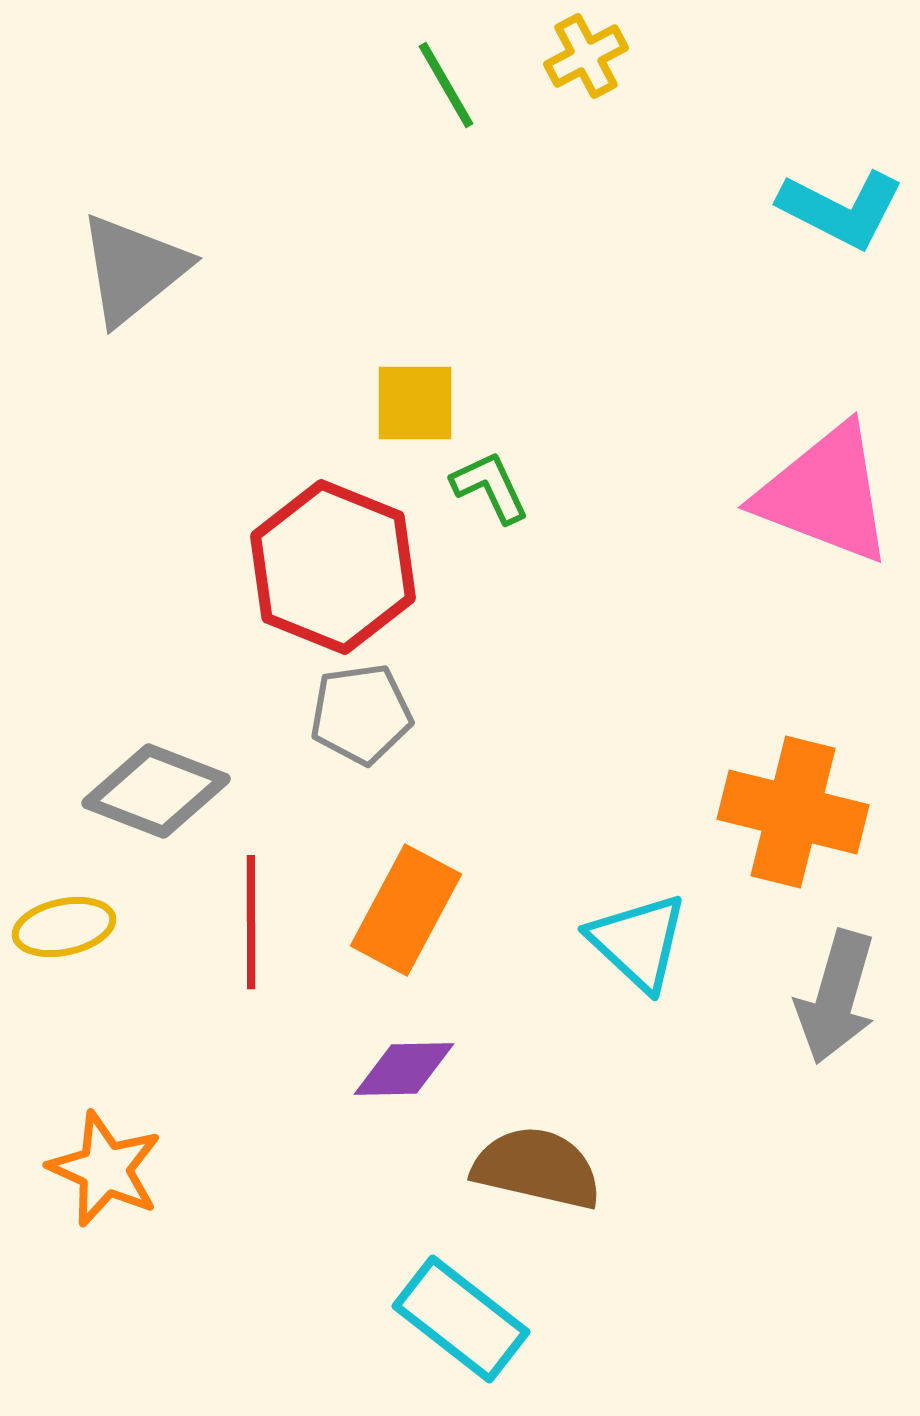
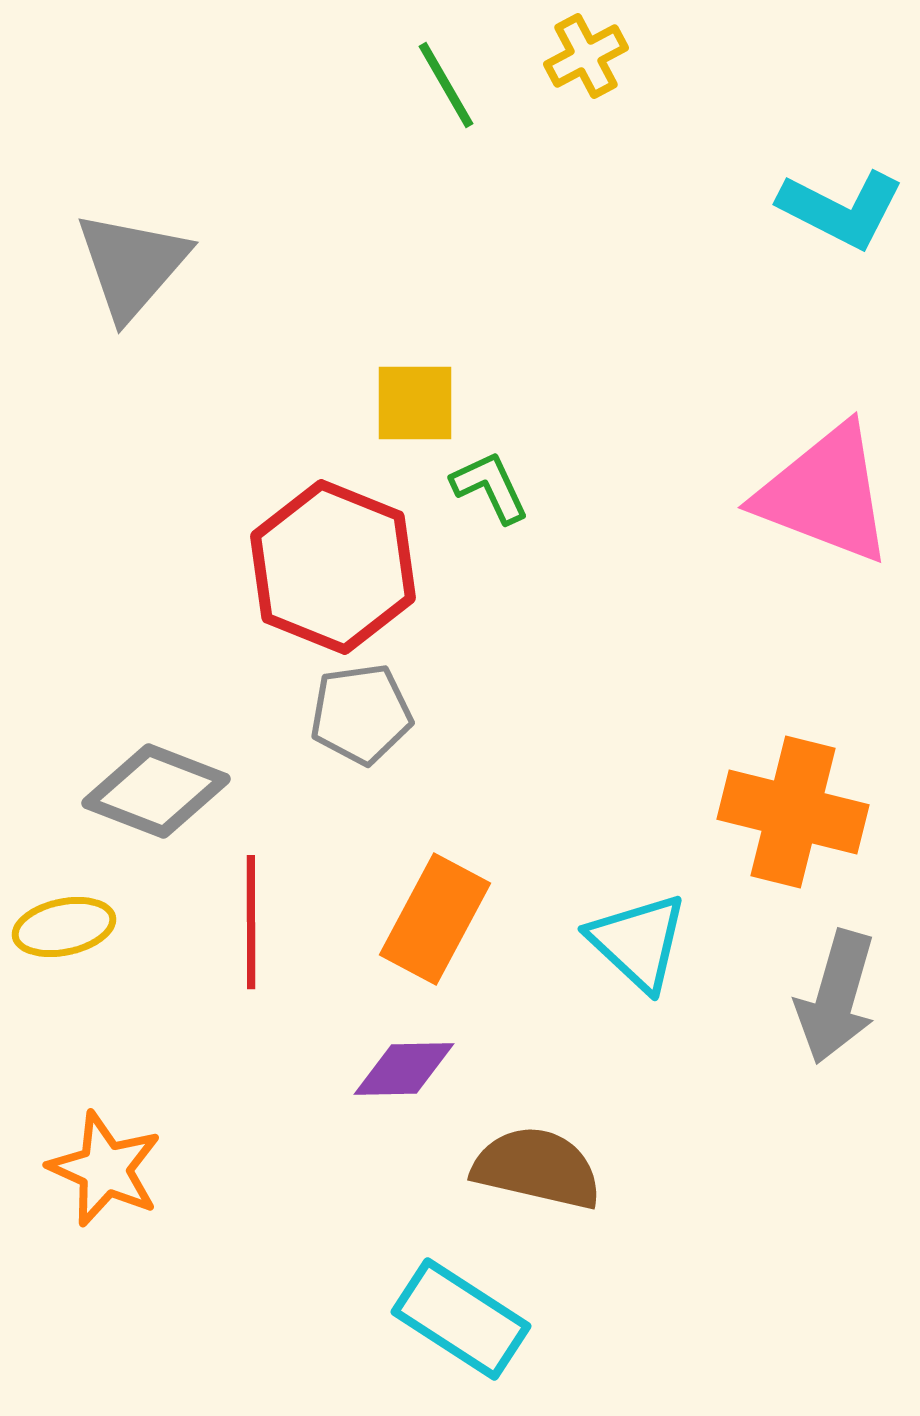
gray triangle: moved 1 px left, 4 px up; rotated 10 degrees counterclockwise
orange rectangle: moved 29 px right, 9 px down
cyan rectangle: rotated 5 degrees counterclockwise
